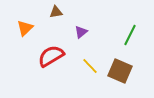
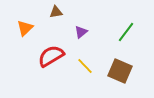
green line: moved 4 px left, 3 px up; rotated 10 degrees clockwise
yellow line: moved 5 px left
